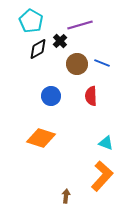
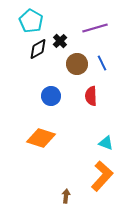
purple line: moved 15 px right, 3 px down
blue line: rotated 42 degrees clockwise
